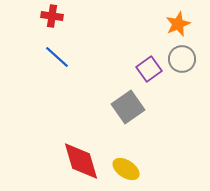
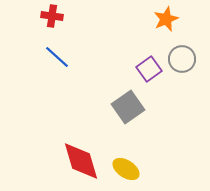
orange star: moved 12 px left, 5 px up
